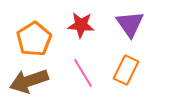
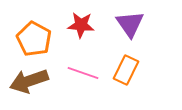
orange pentagon: rotated 12 degrees counterclockwise
pink line: rotated 40 degrees counterclockwise
